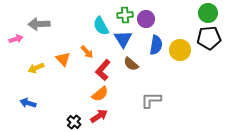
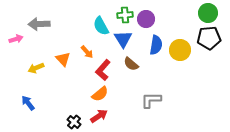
blue arrow: rotated 35 degrees clockwise
